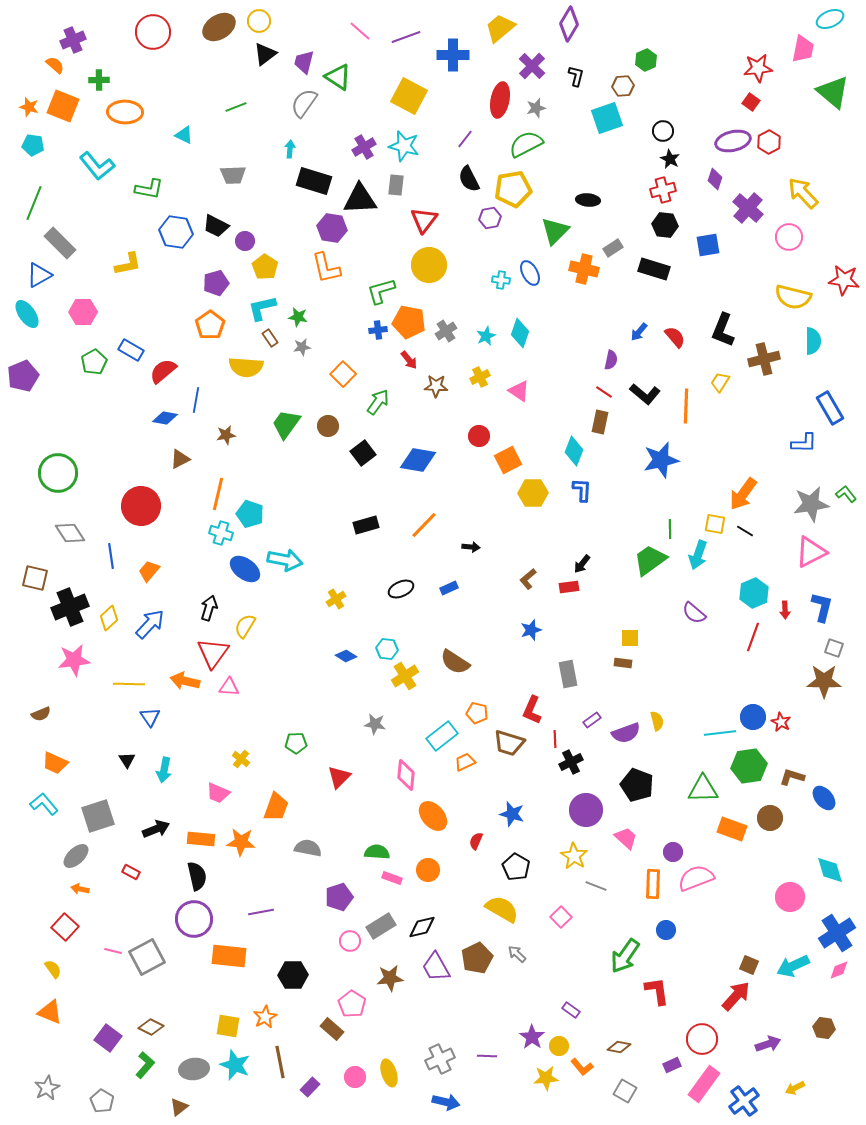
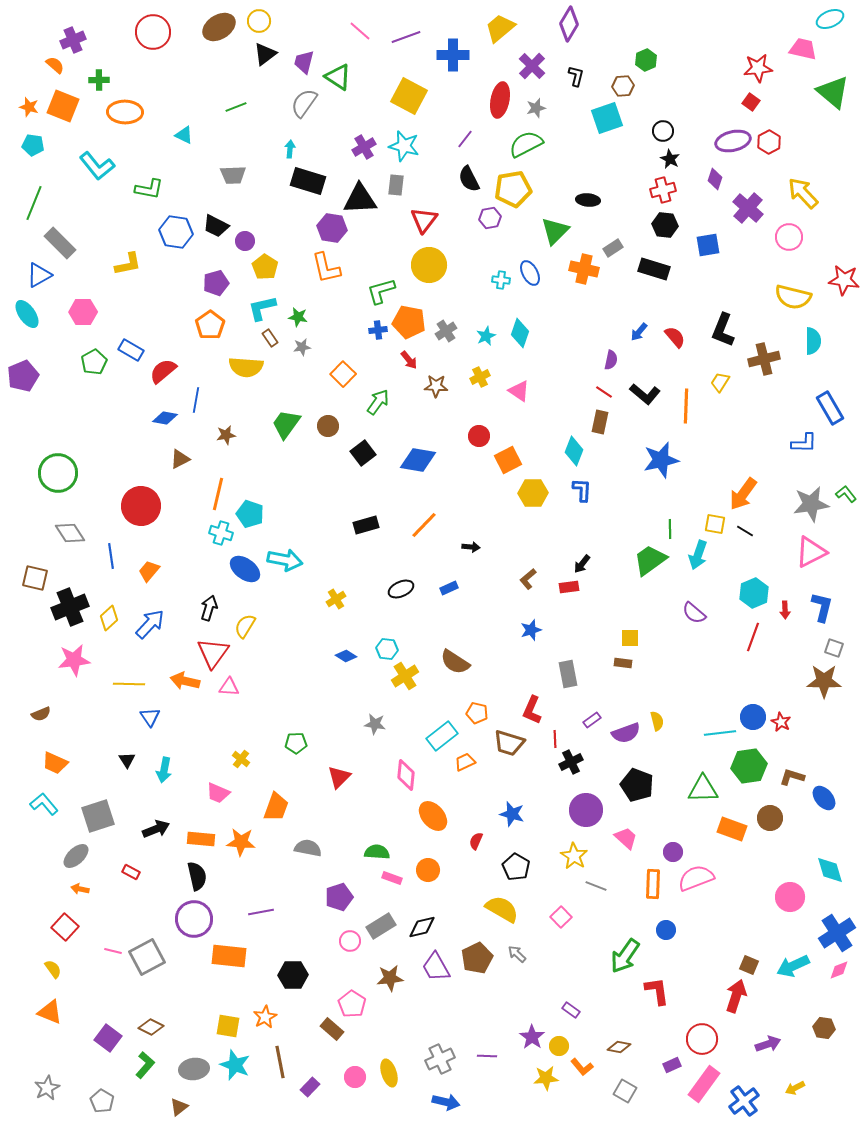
pink trapezoid at (803, 49): rotated 88 degrees counterclockwise
black rectangle at (314, 181): moved 6 px left
red arrow at (736, 996): rotated 24 degrees counterclockwise
